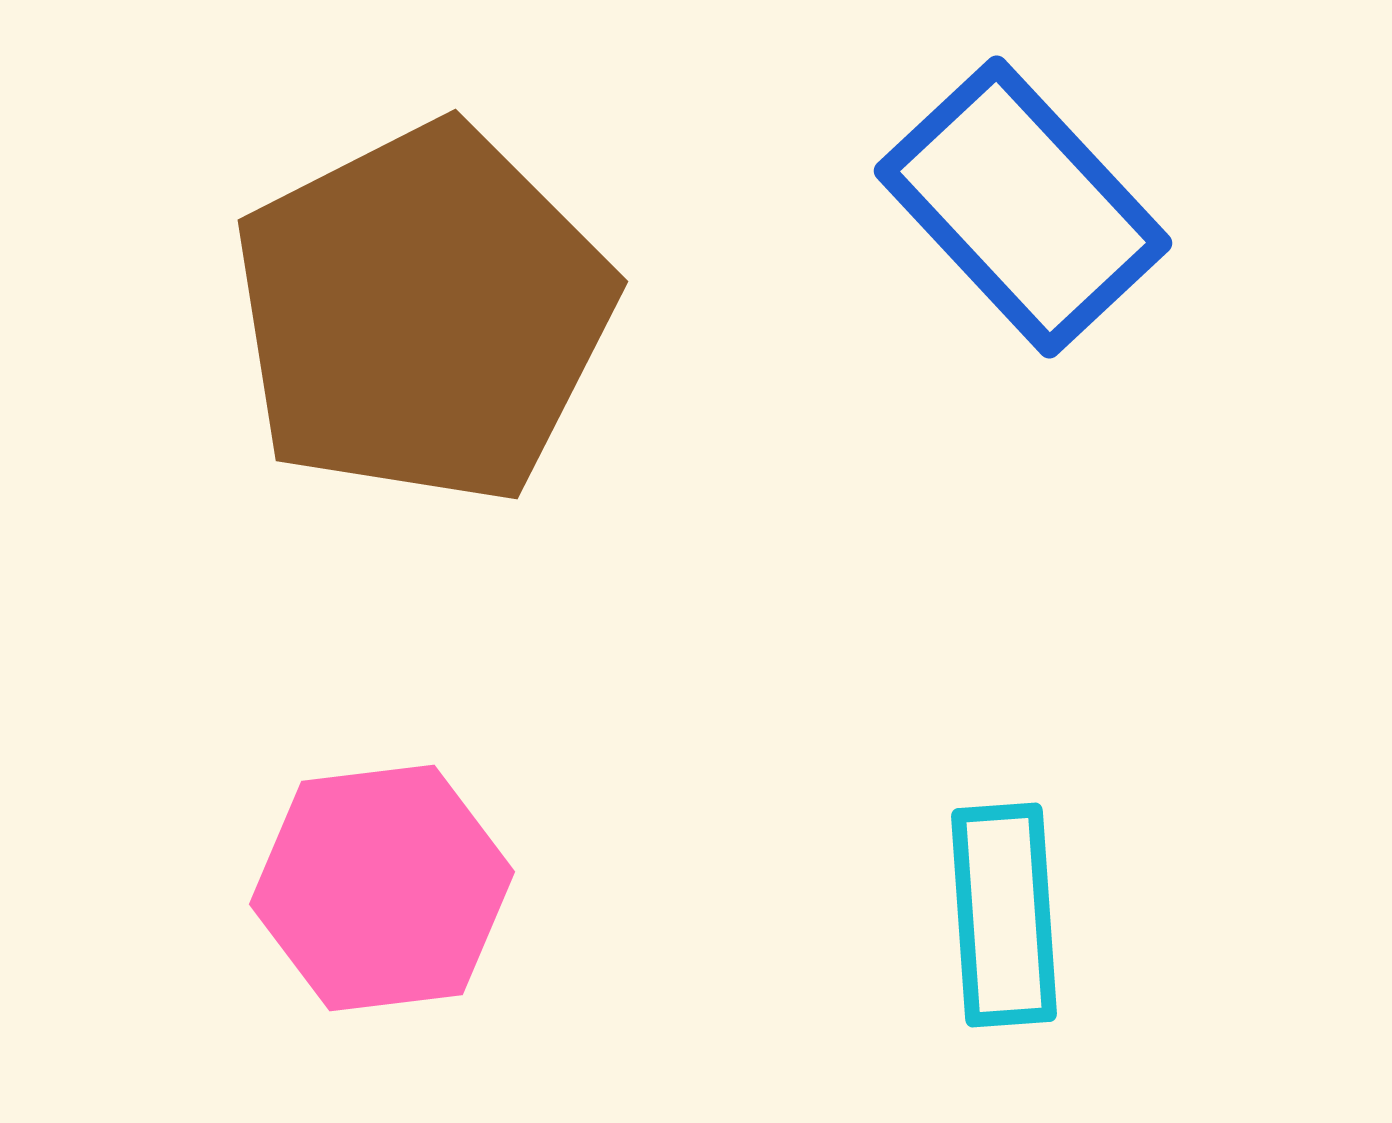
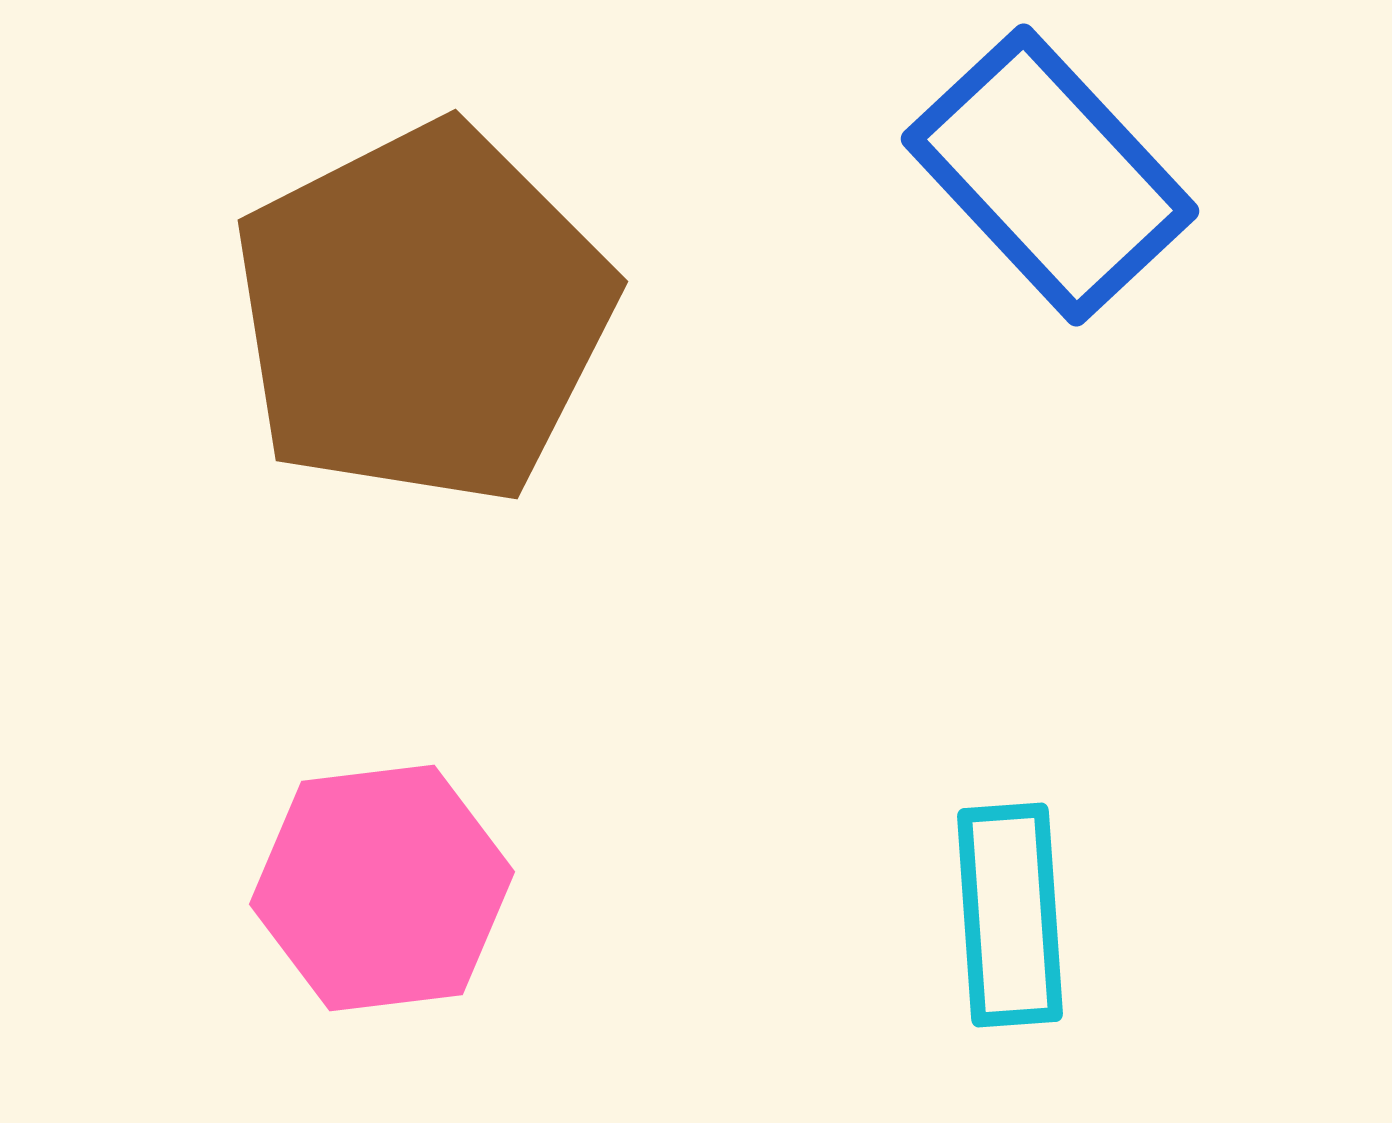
blue rectangle: moved 27 px right, 32 px up
cyan rectangle: moved 6 px right
